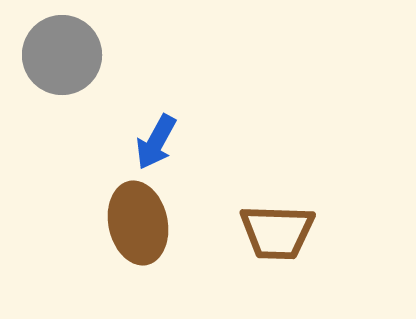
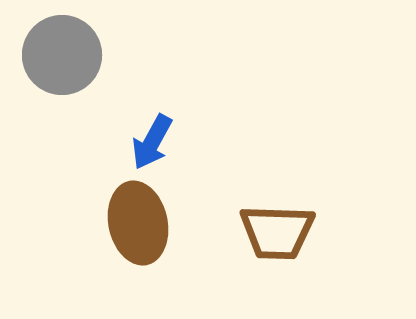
blue arrow: moved 4 px left
